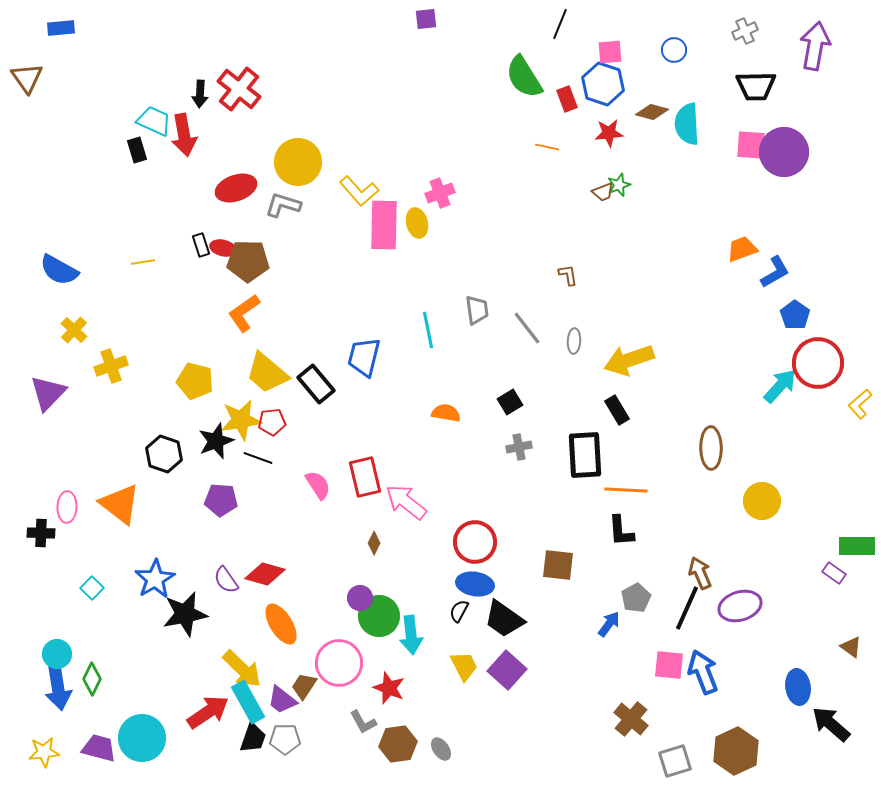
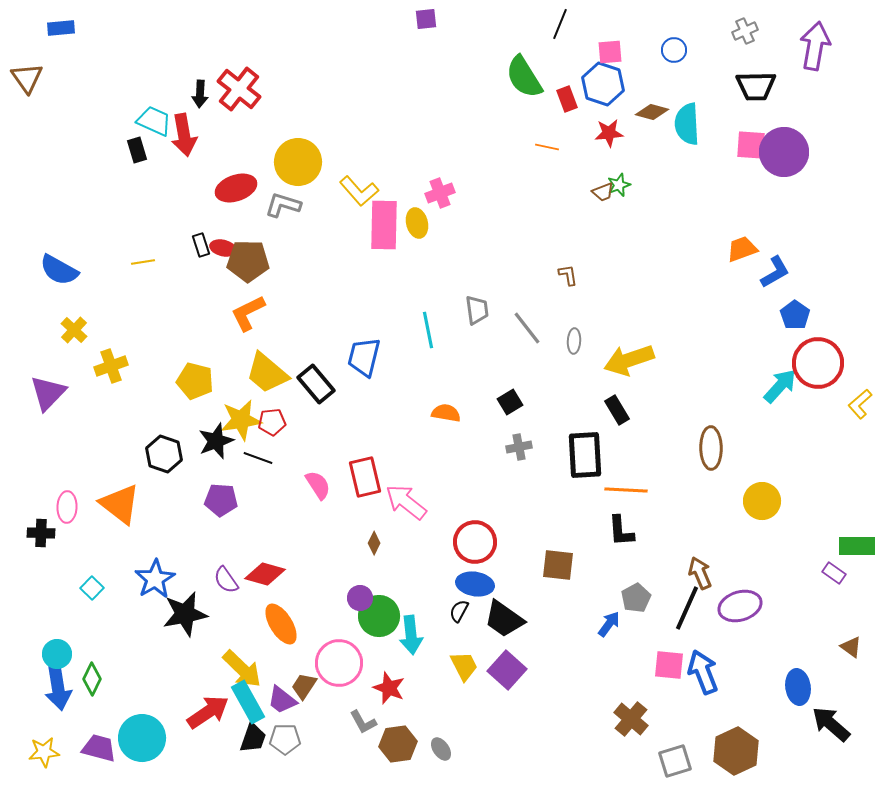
orange L-shape at (244, 313): moved 4 px right; rotated 9 degrees clockwise
